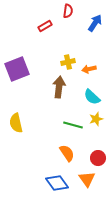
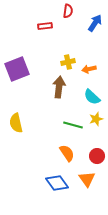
red rectangle: rotated 24 degrees clockwise
red circle: moved 1 px left, 2 px up
